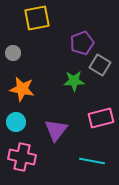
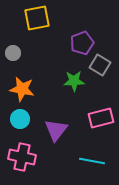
cyan circle: moved 4 px right, 3 px up
